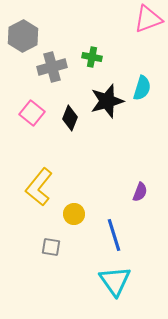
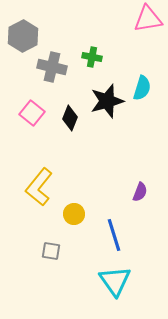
pink triangle: rotated 12 degrees clockwise
gray cross: rotated 28 degrees clockwise
gray square: moved 4 px down
